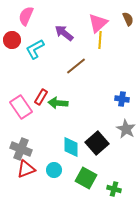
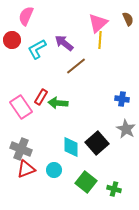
purple arrow: moved 10 px down
cyan L-shape: moved 2 px right
green square: moved 4 px down; rotated 10 degrees clockwise
